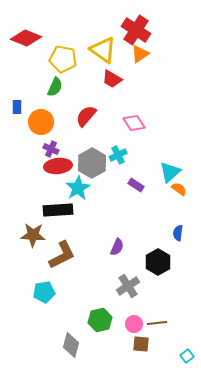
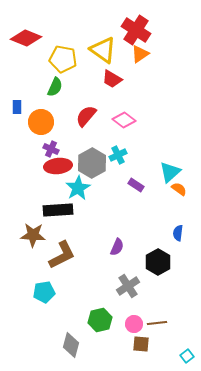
pink diamond: moved 10 px left, 3 px up; rotated 20 degrees counterclockwise
